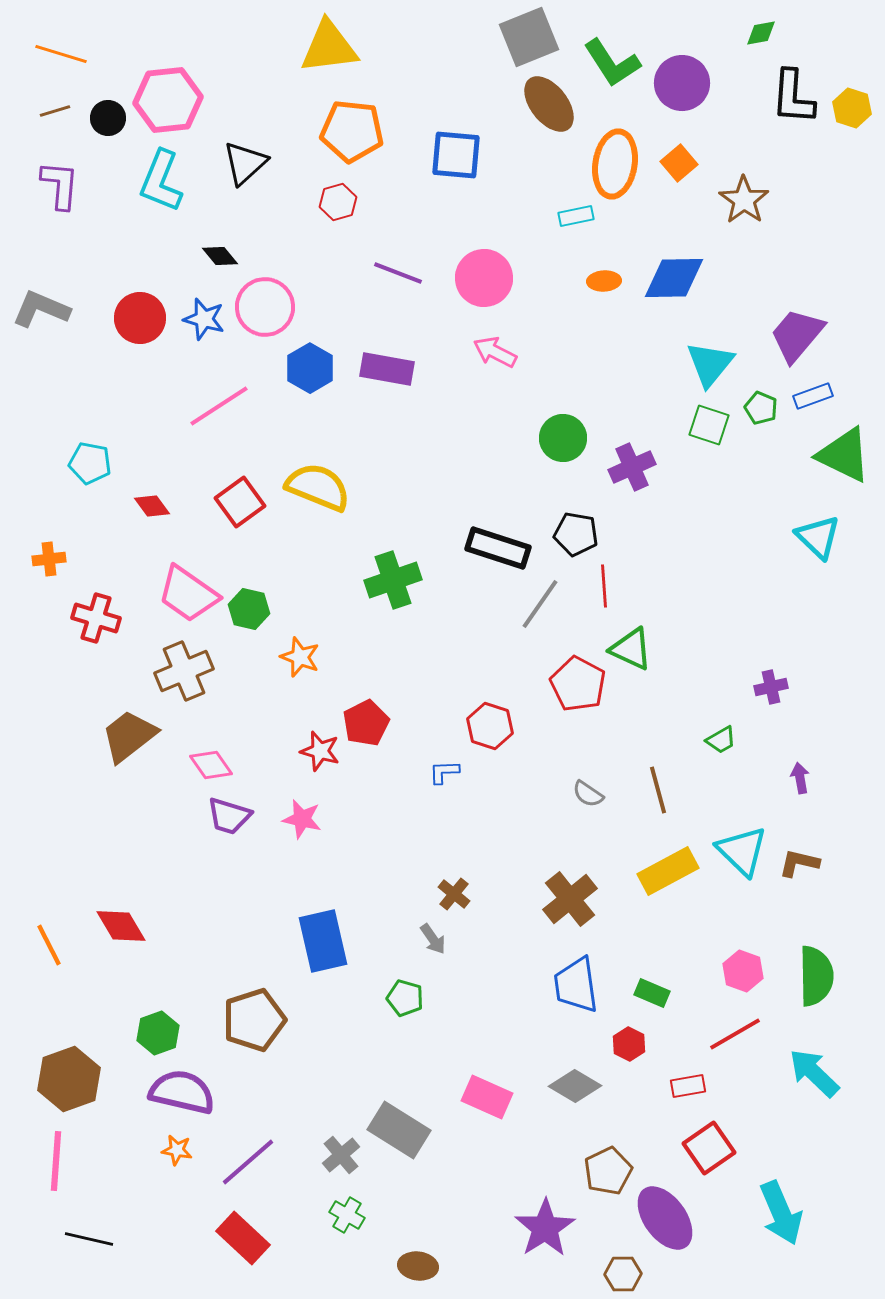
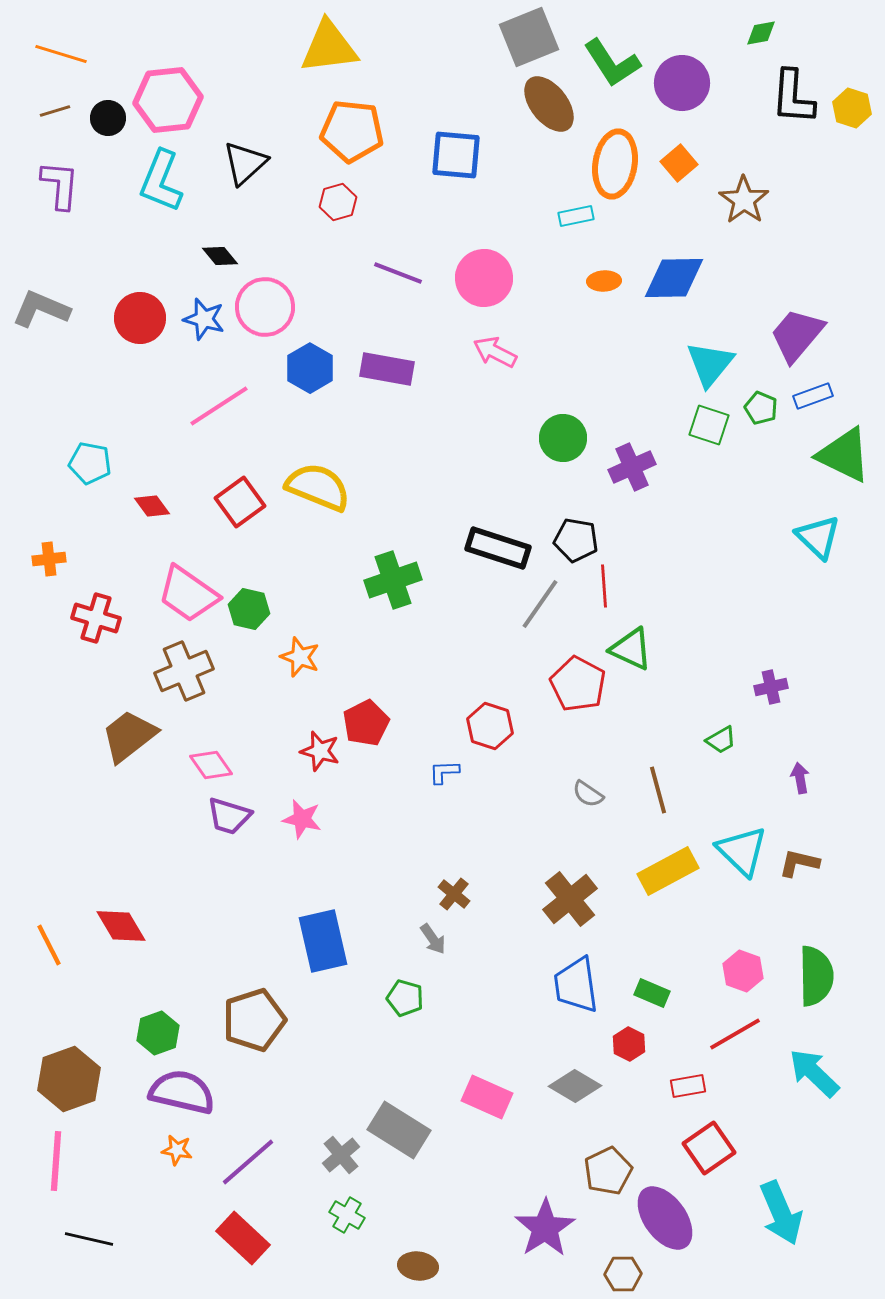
black pentagon at (576, 534): moved 6 px down
